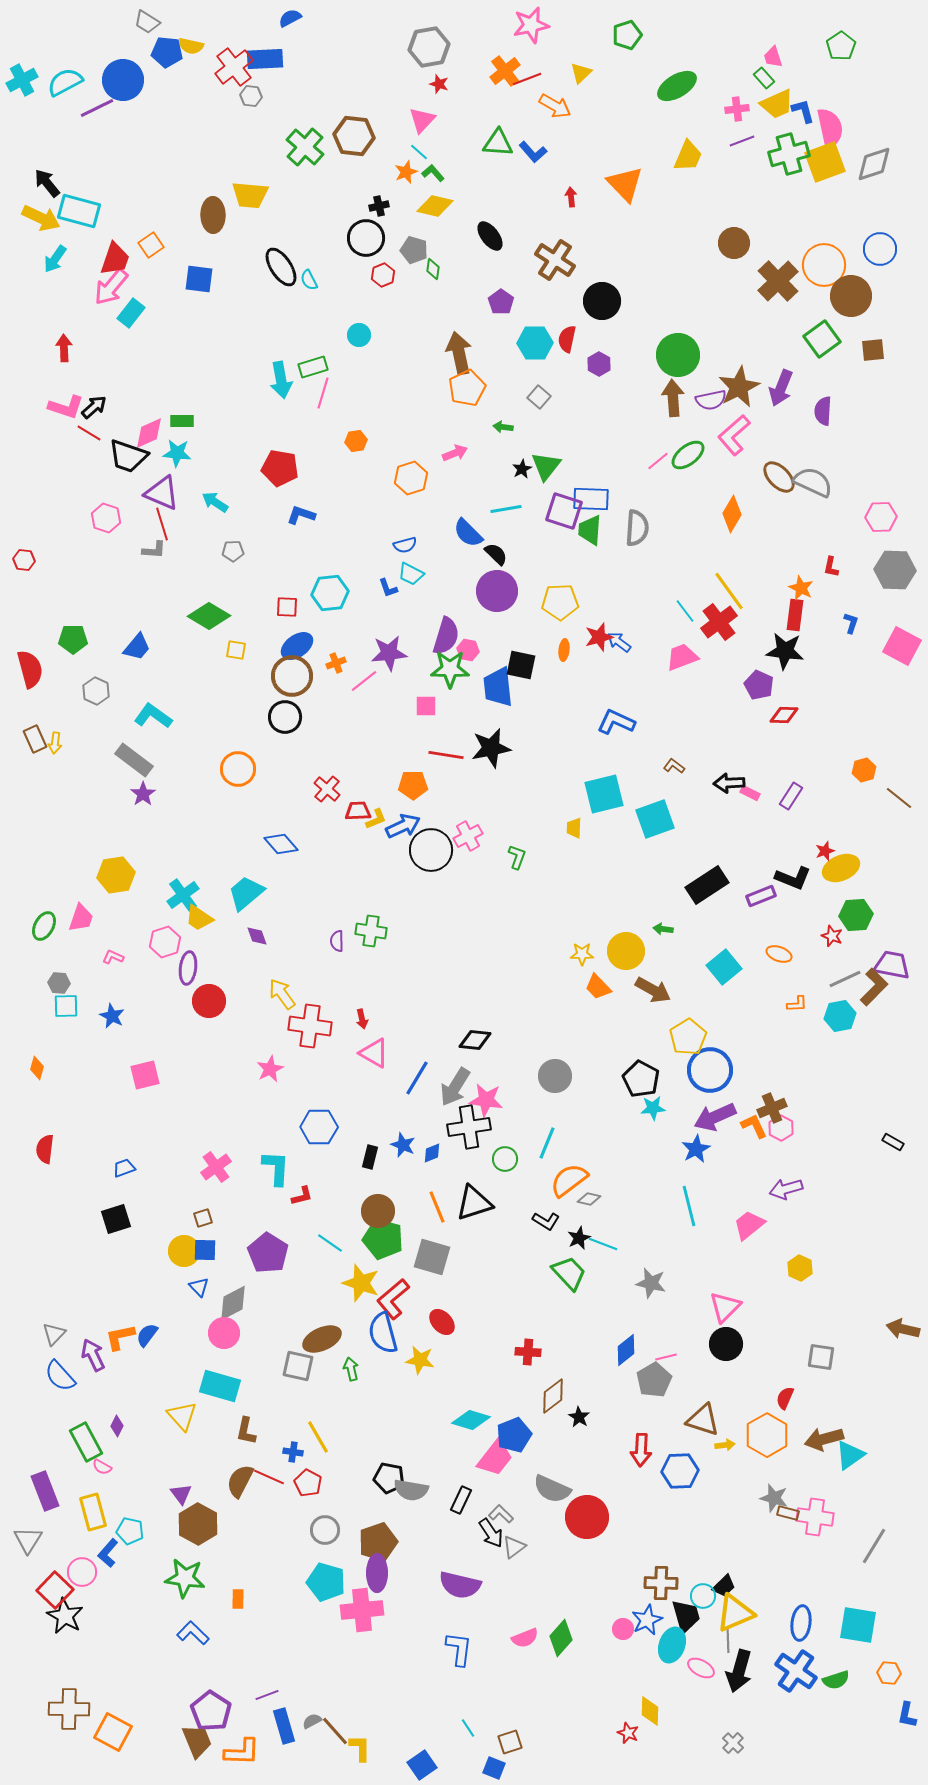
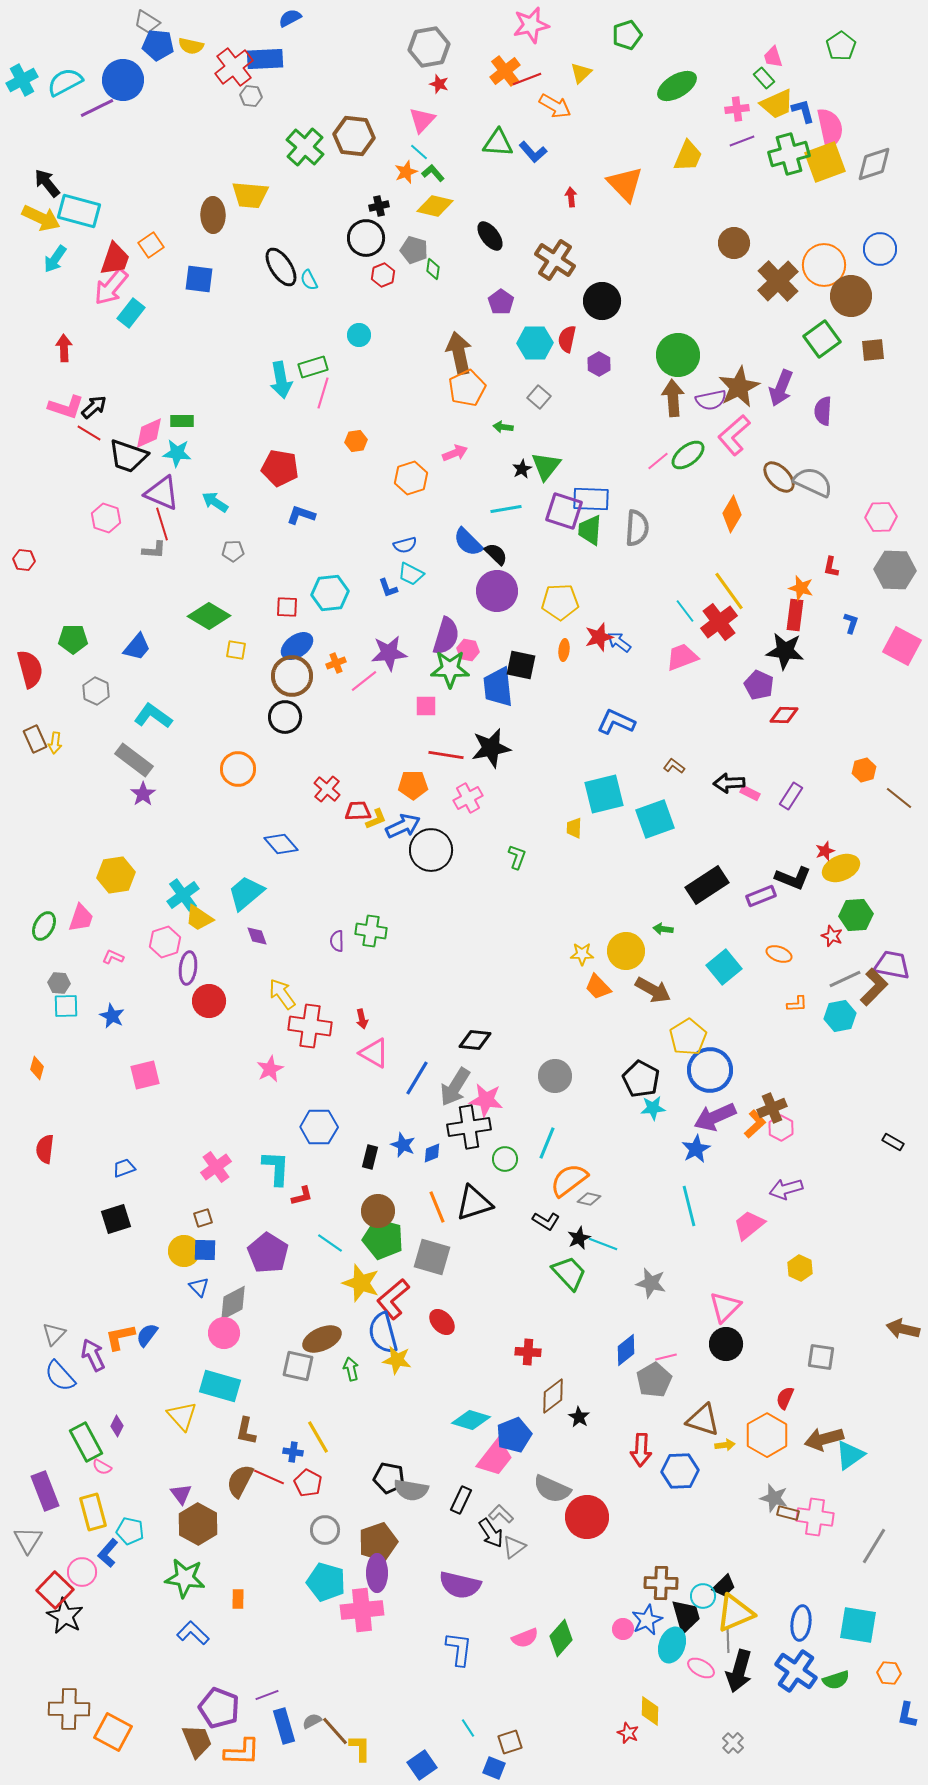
blue pentagon at (167, 52): moved 9 px left, 7 px up
blue semicircle at (468, 533): moved 9 px down
orange star at (801, 588): rotated 10 degrees counterclockwise
pink cross at (468, 836): moved 38 px up
orange L-shape at (754, 1126): moved 1 px right, 2 px up; rotated 72 degrees clockwise
yellow star at (420, 1360): moved 23 px left
purple pentagon at (211, 1711): moved 8 px right, 3 px up; rotated 12 degrees counterclockwise
